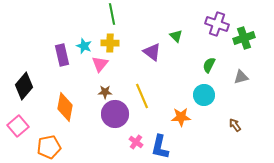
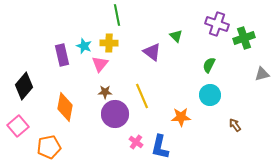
green line: moved 5 px right, 1 px down
yellow cross: moved 1 px left
gray triangle: moved 21 px right, 3 px up
cyan circle: moved 6 px right
